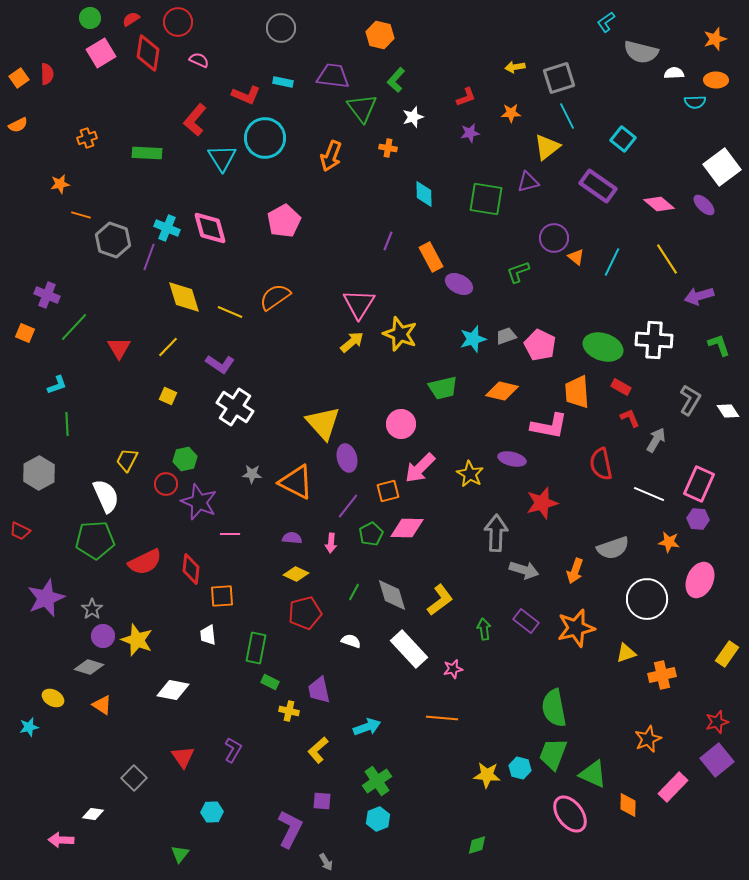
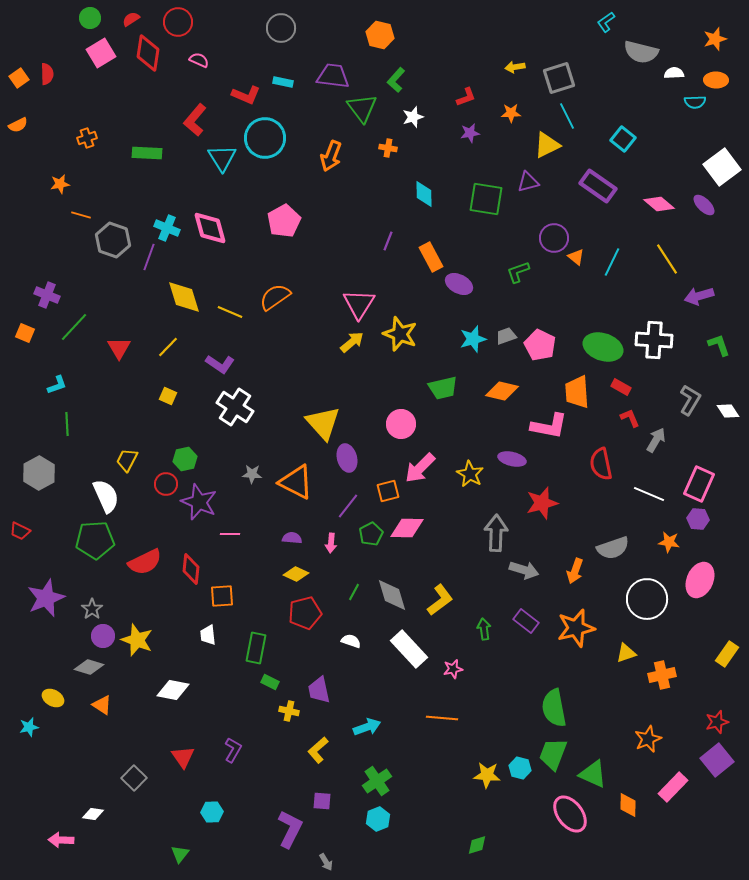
yellow triangle at (547, 147): moved 2 px up; rotated 12 degrees clockwise
